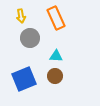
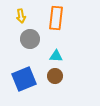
orange rectangle: rotated 30 degrees clockwise
gray circle: moved 1 px down
